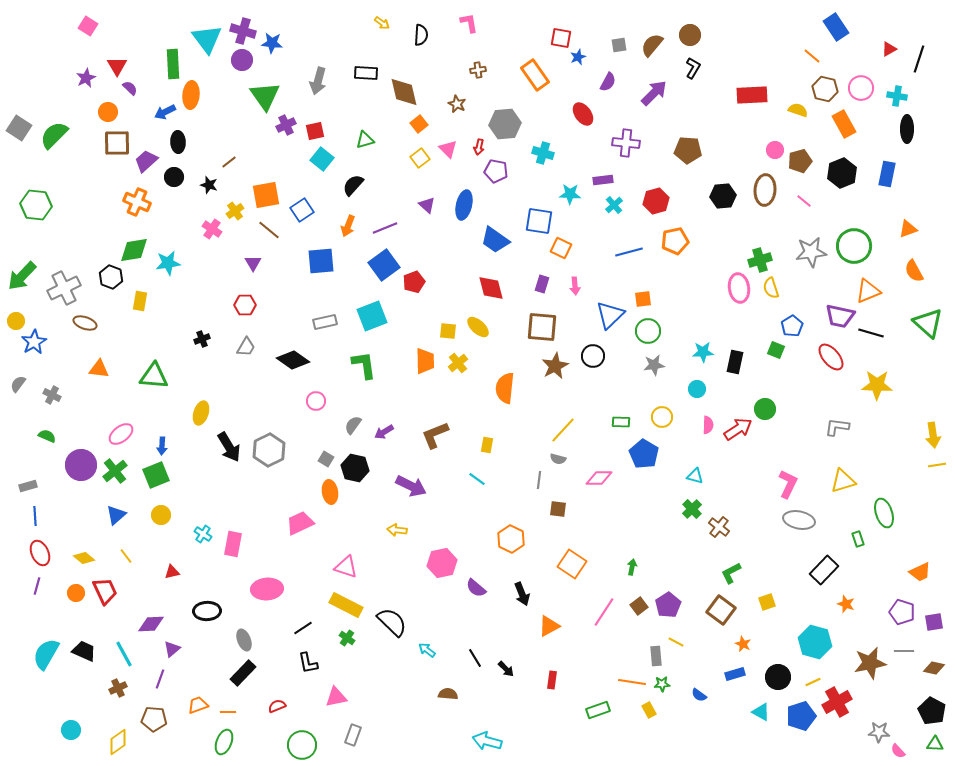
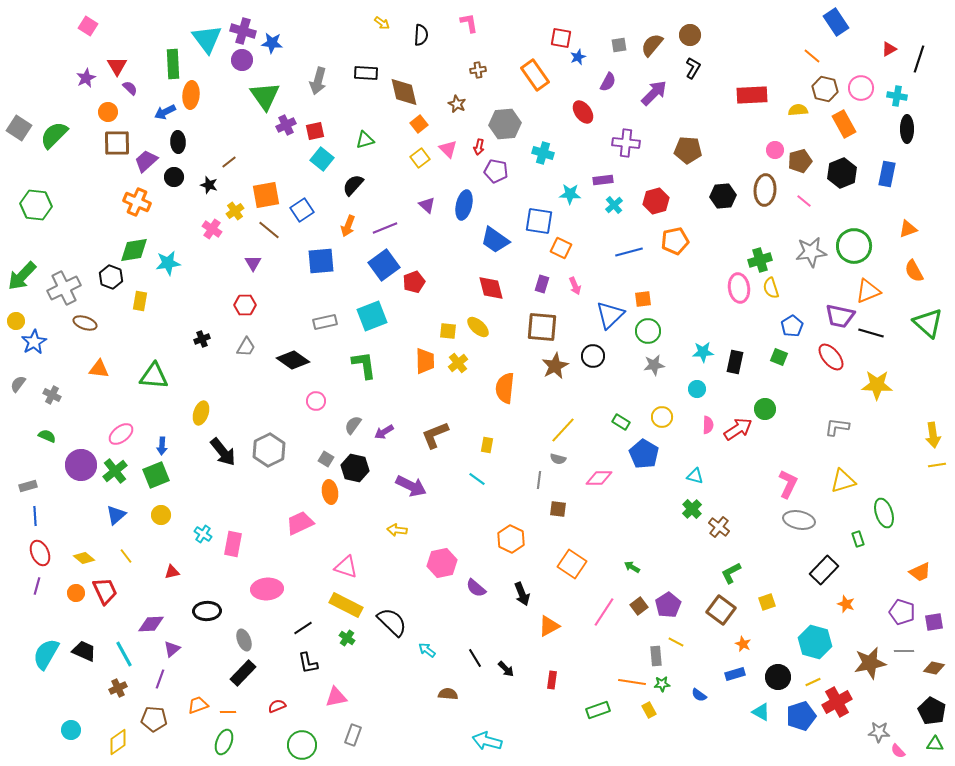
blue rectangle at (836, 27): moved 5 px up
yellow semicircle at (798, 110): rotated 24 degrees counterclockwise
red ellipse at (583, 114): moved 2 px up
pink arrow at (575, 286): rotated 18 degrees counterclockwise
green square at (776, 350): moved 3 px right, 7 px down
green rectangle at (621, 422): rotated 30 degrees clockwise
black arrow at (229, 447): moved 6 px left, 5 px down; rotated 8 degrees counterclockwise
green arrow at (632, 567): rotated 70 degrees counterclockwise
